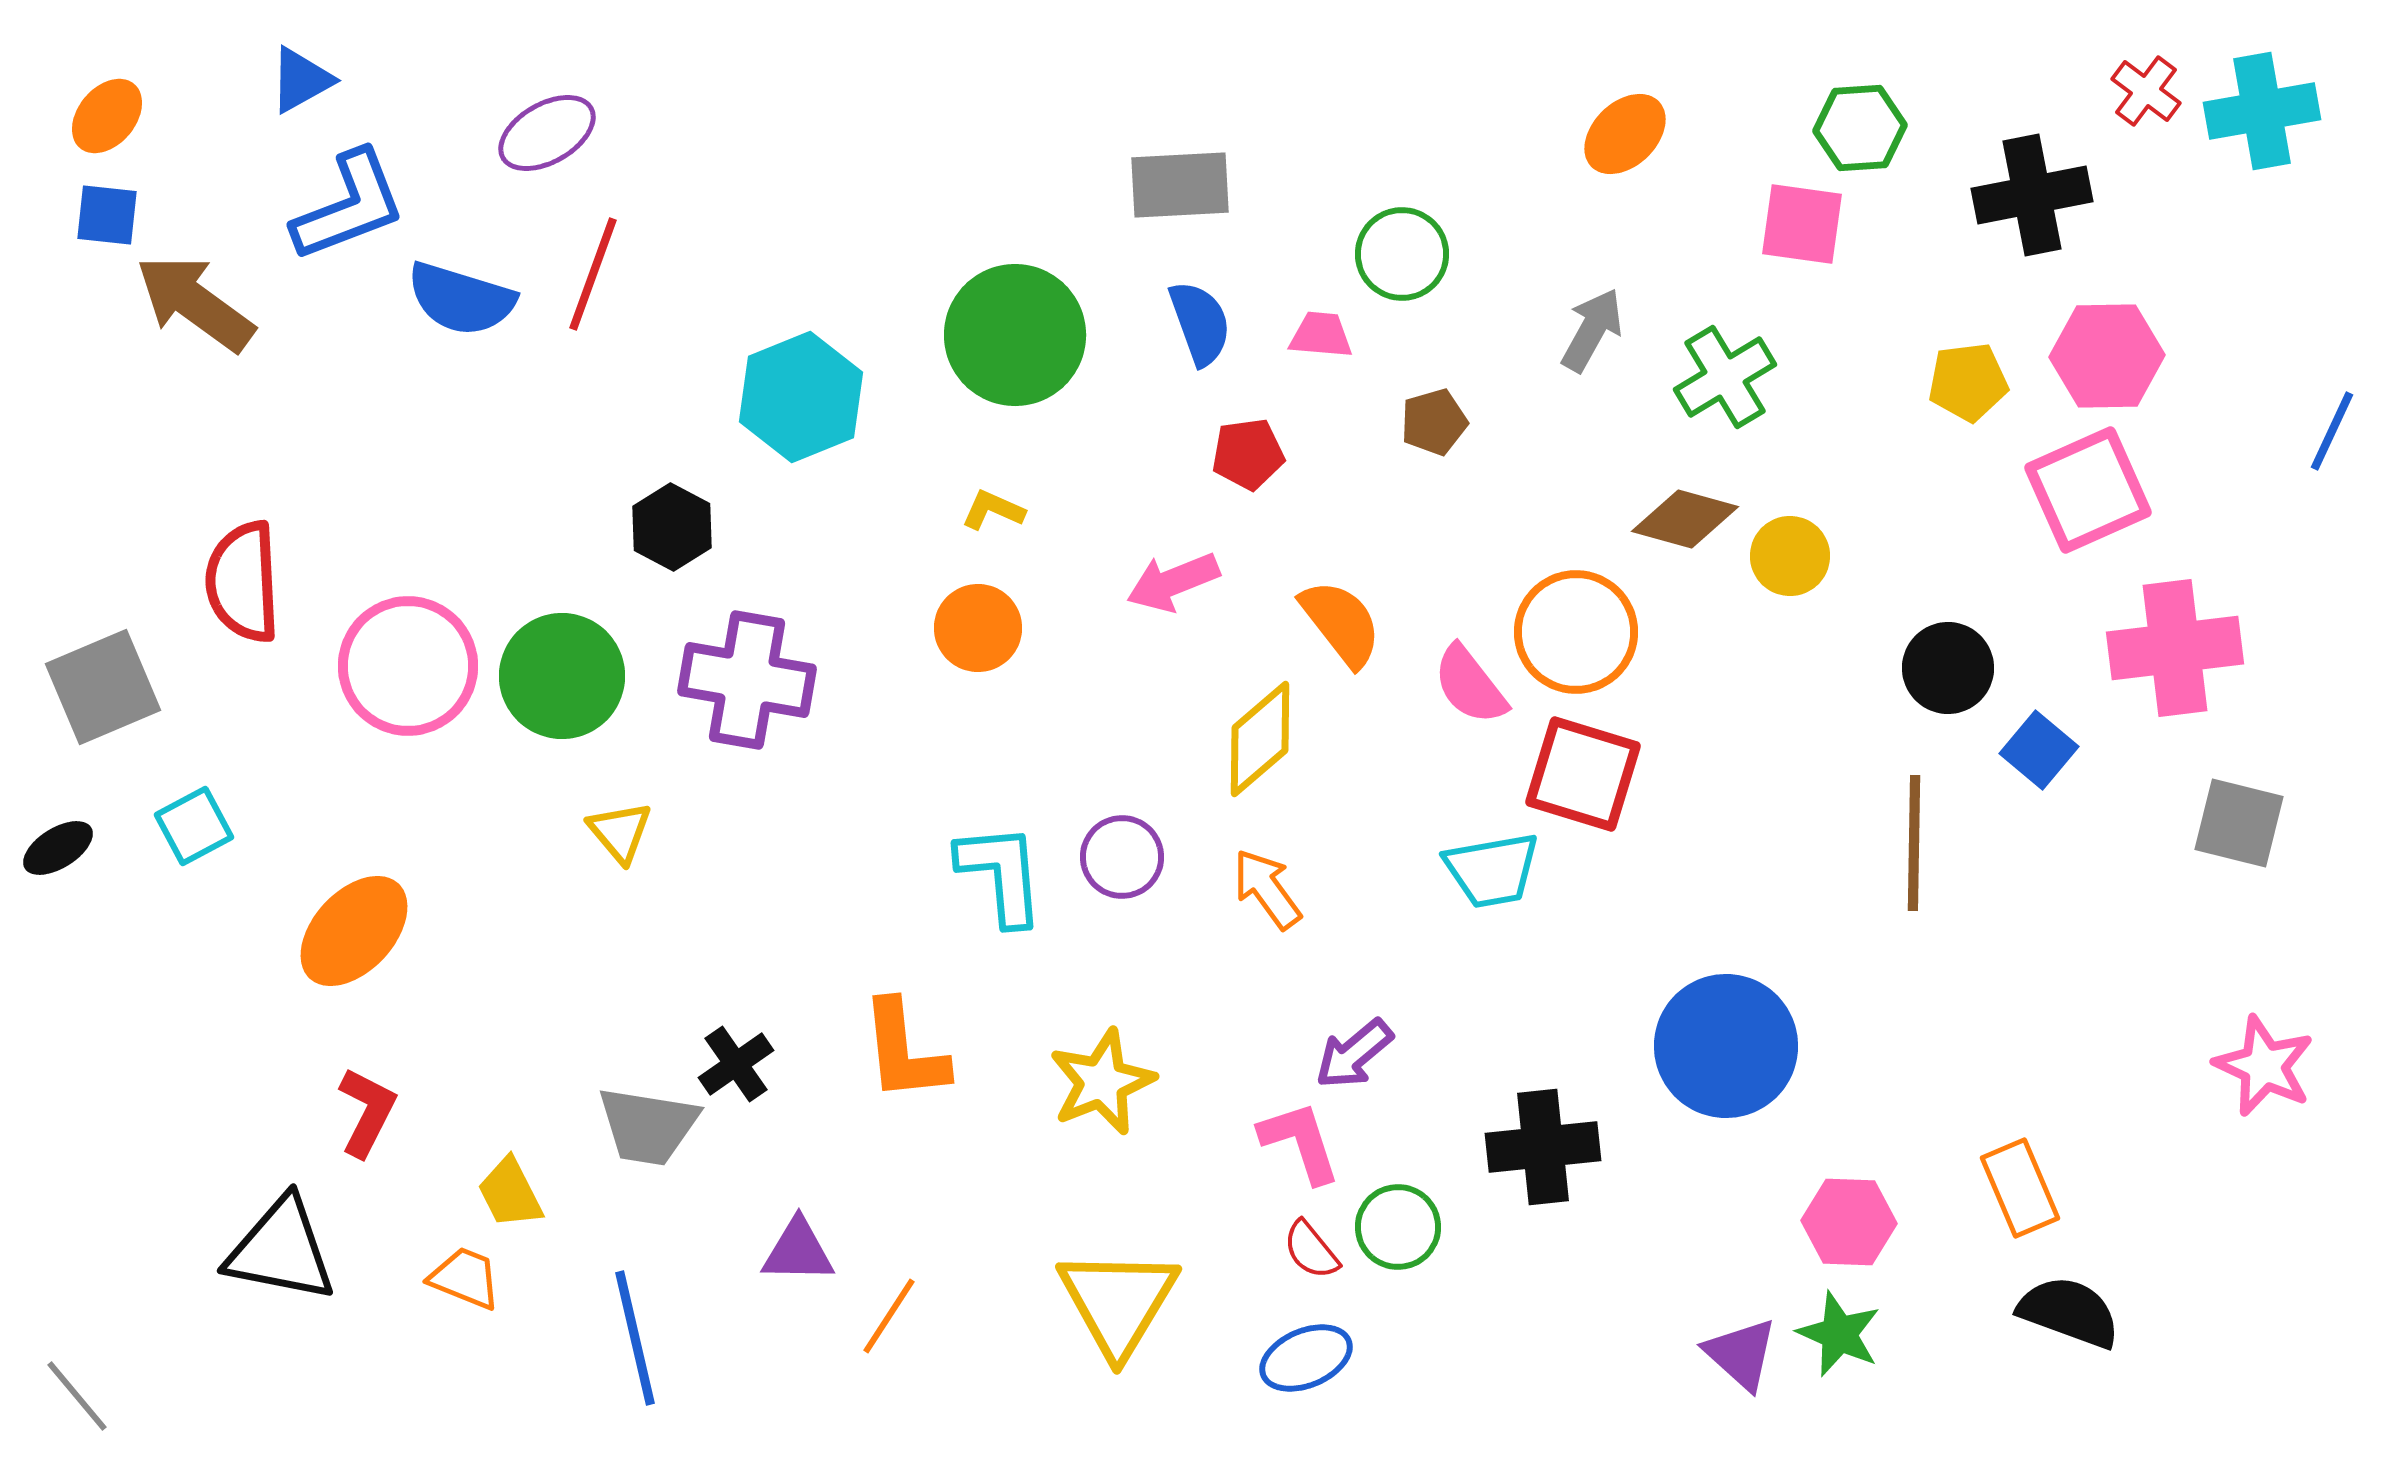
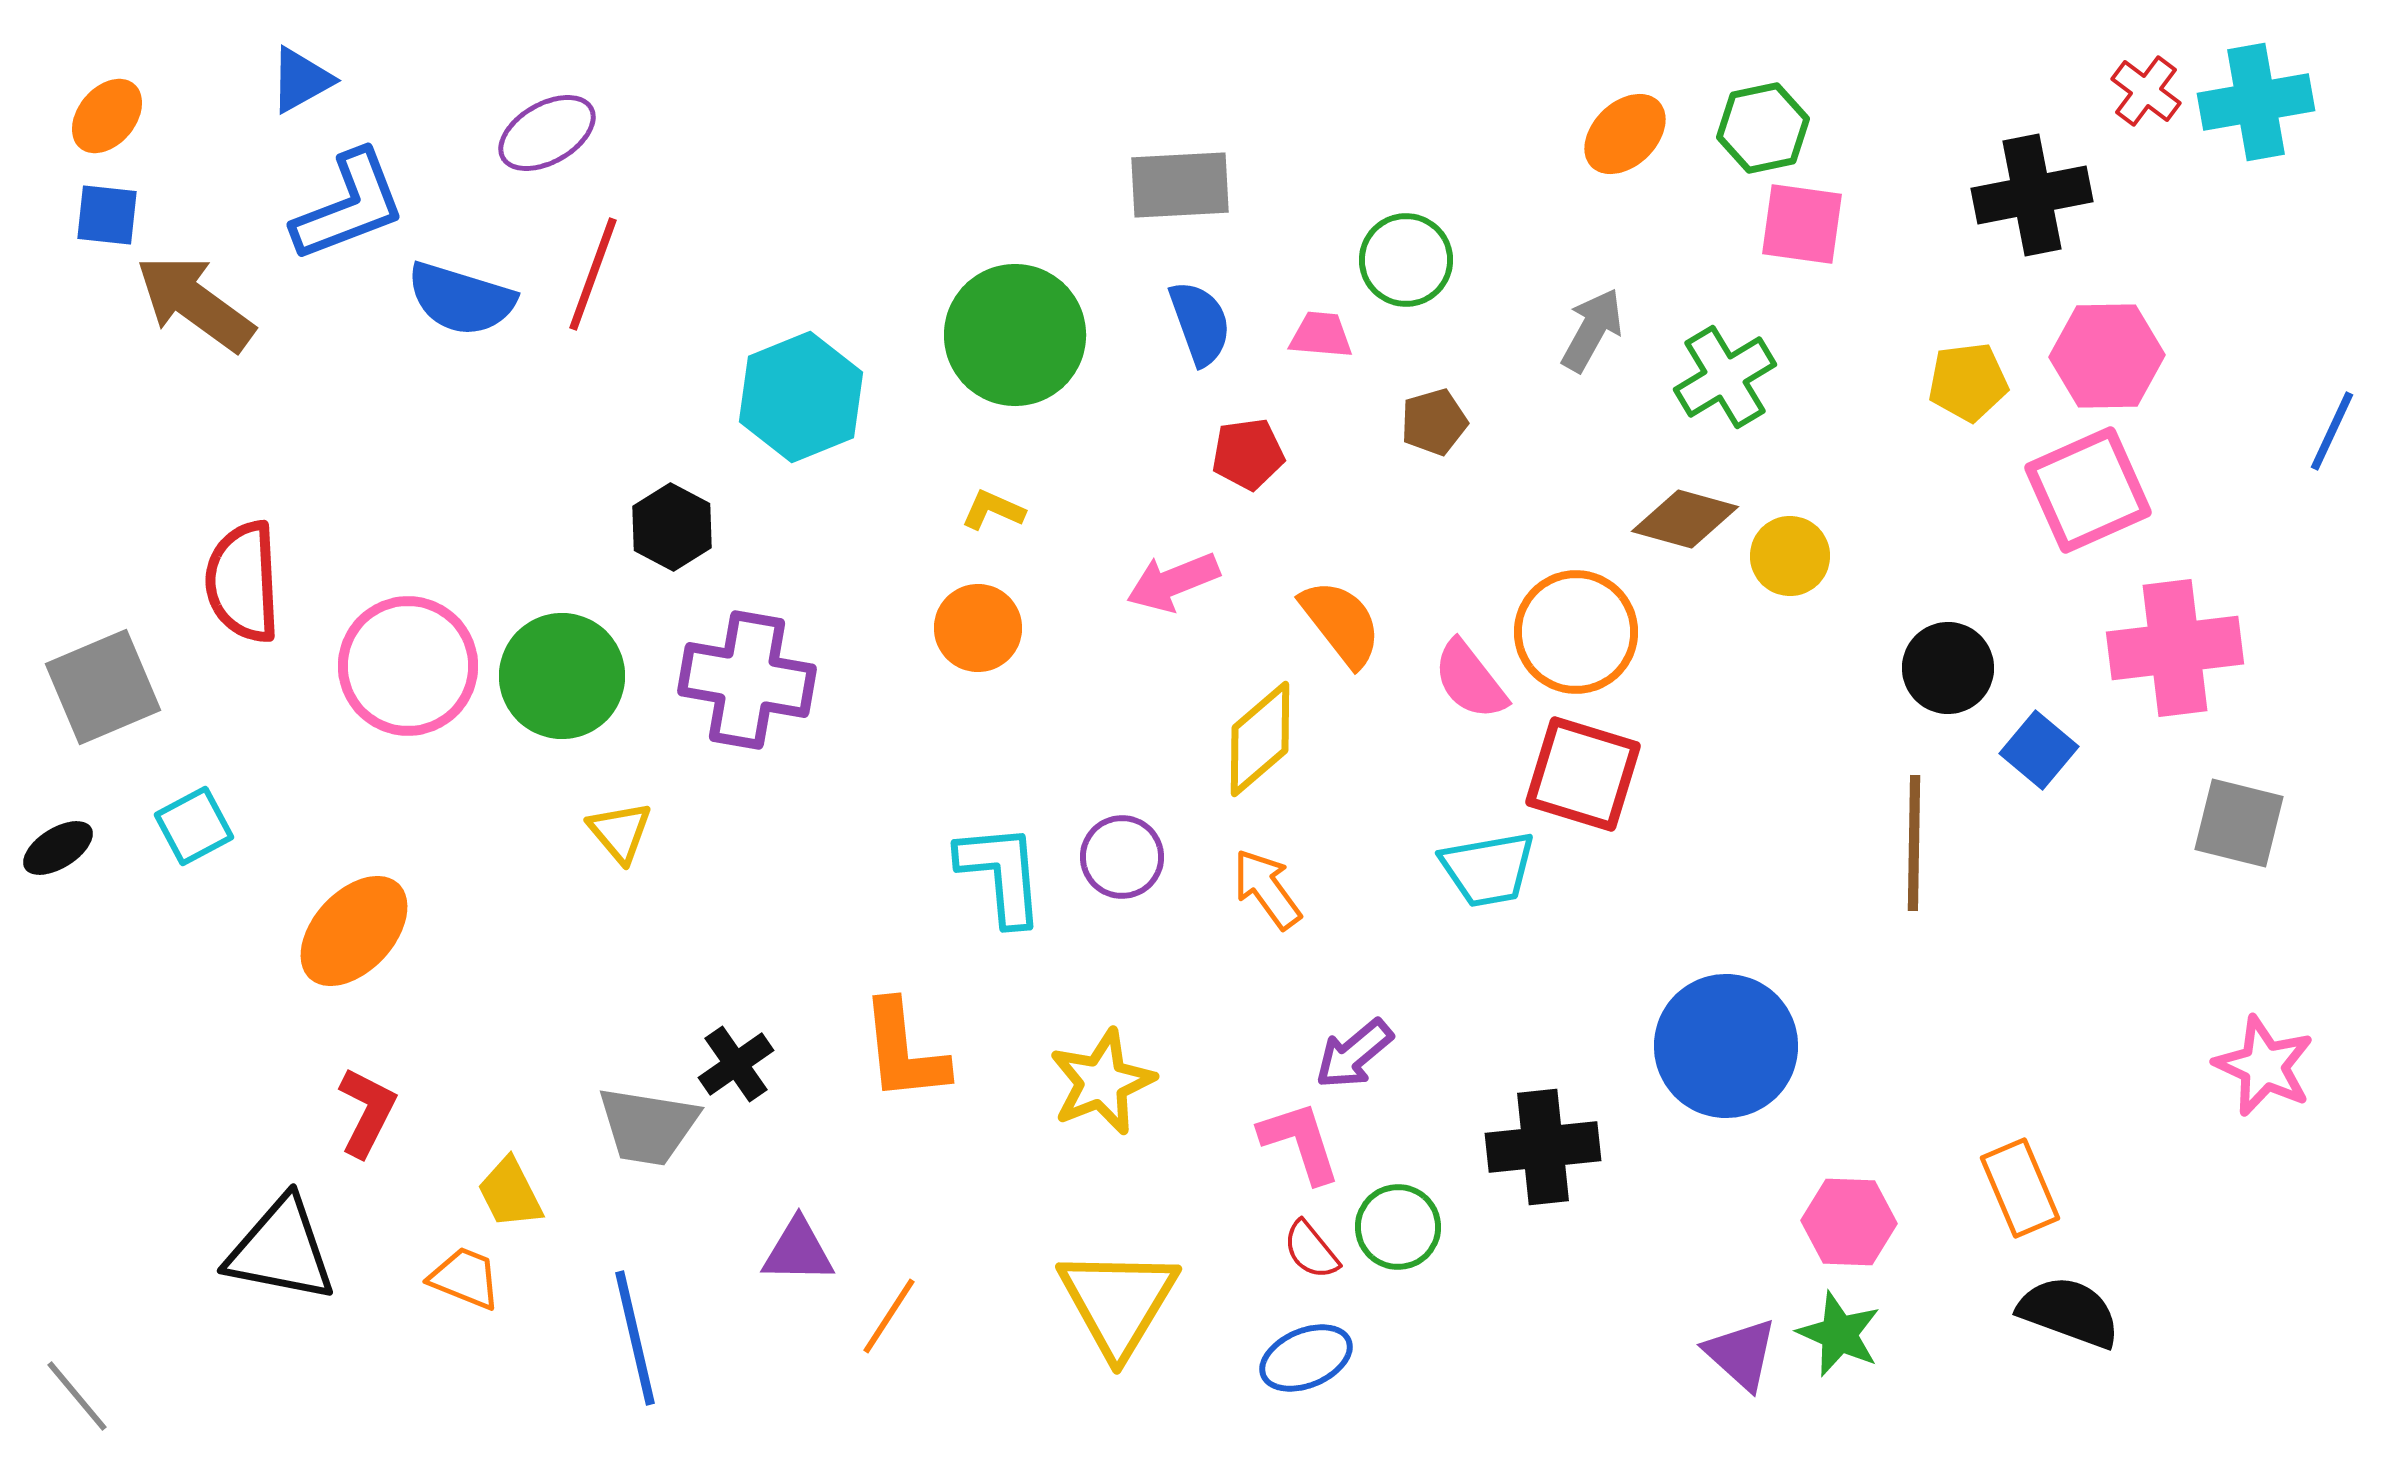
cyan cross at (2262, 111): moved 6 px left, 9 px up
green hexagon at (1860, 128): moved 97 px left; rotated 8 degrees counterclockwise
green circle at (1402, 254): moved 4 px right, 6 px down
pink semicircle at (1470, 685): moved 5 px up
cyan trapezoid at (1492, 870): moved 4 px left, 1 px up
